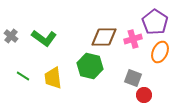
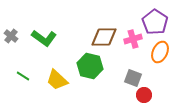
yellow trapezoid: moved 4 px right, 2 px down; rotated 40 degrees counterclockwise
